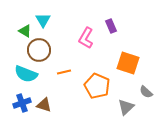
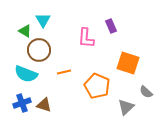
pink L-shape: rotated 25 degrees counterclockwise
